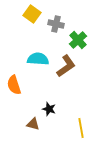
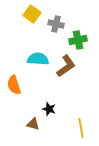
green cross: rotated 30 degrees clockwise
